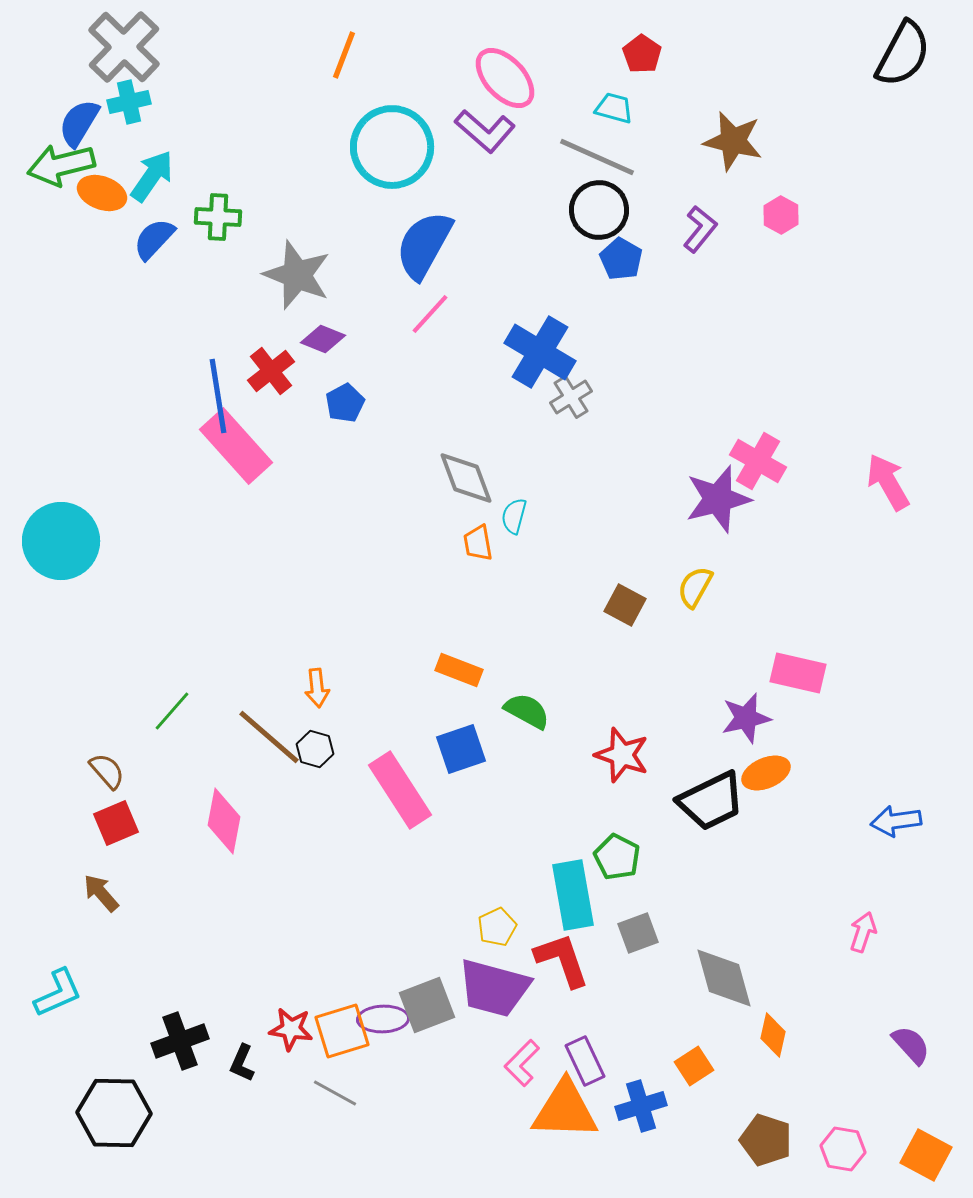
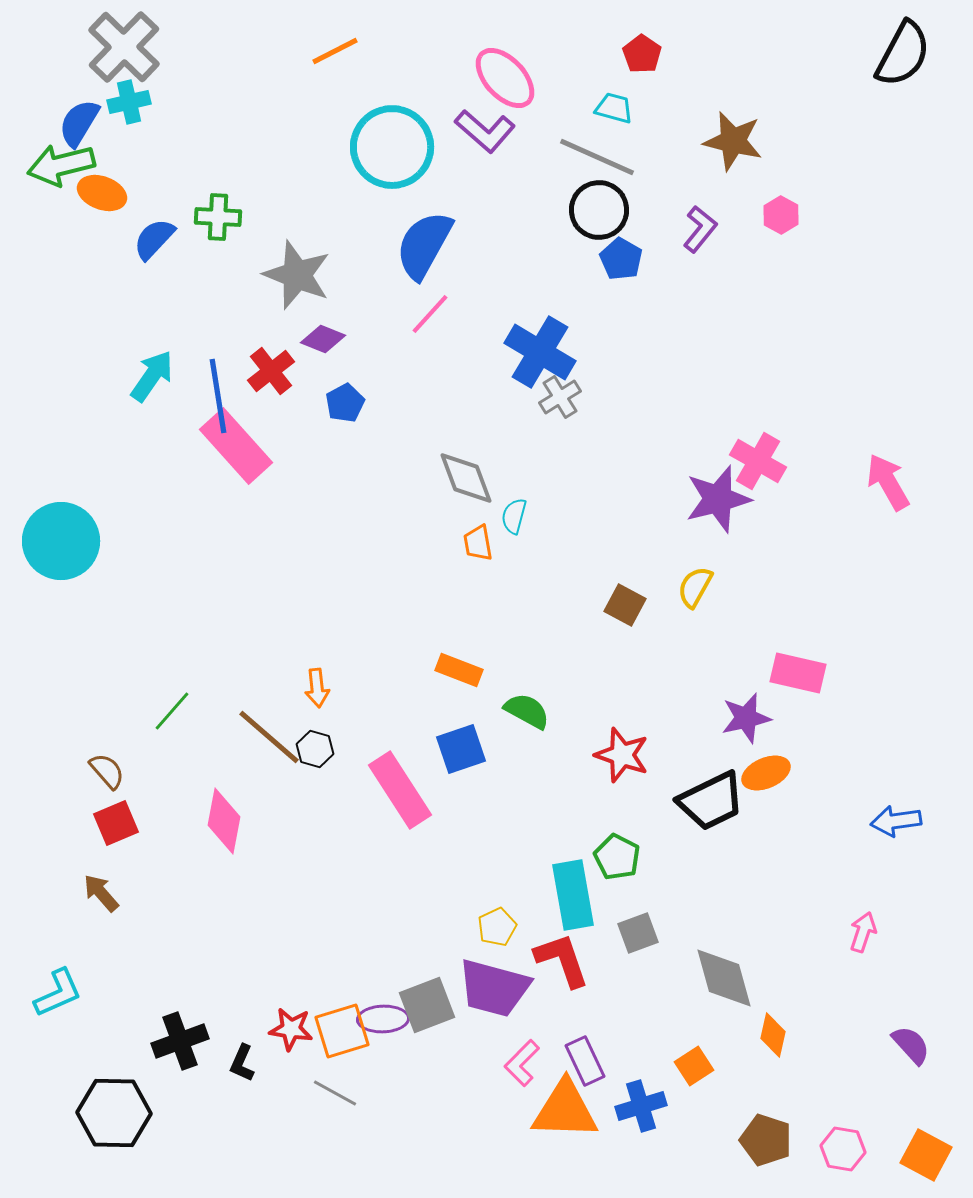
orange line at (344, 55): moved 9 px left, 4 px up; rotated 42 degrees clockwise
cyan arrow at (152, 176): moved 200 px down
gray cross at (571, 397): moved 11 px left
